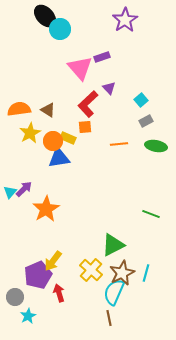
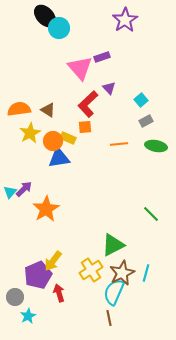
cyan circle: moved 1 px left, 1 px up
green line: rotated 24 degrees clockwise
yellow cross: rotated 15 degrees clockwise
